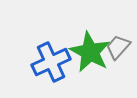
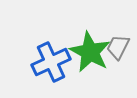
gray trapezoid: rotated 16 degrees counterclockwise
